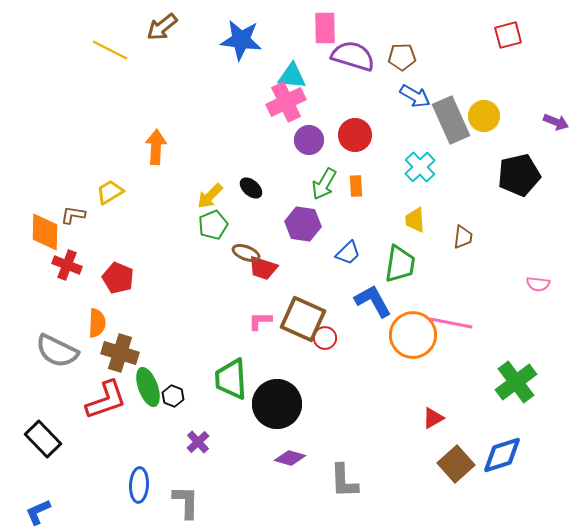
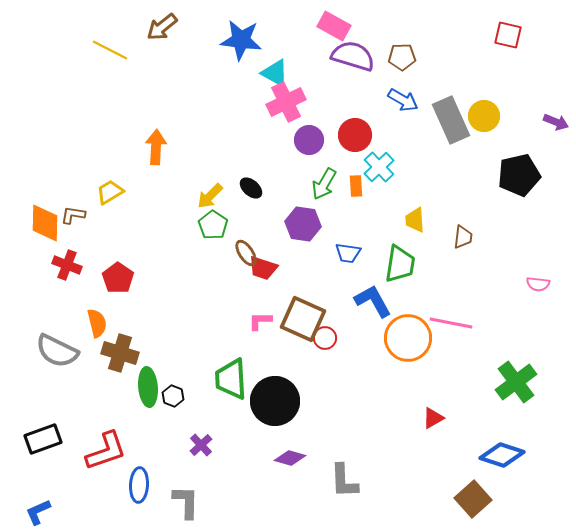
pink rectangle at (325, 28): moved 9 px right, 2 px up; rotated 60 degrees counterclockwise
red square at (508, 35): rotated 28 degrees clockwise
cyan triangle at (292, 76): moved 17 px left, 3 px up; rotated 24 degrees clockwise
blue arrow at (415, 96): moved 12 px left, 4 px down
cyan cross at (420, 167): moved 41 px left
green pentagon at (213, 225): rotated 16 degrees counterclockwise
orange diamond at (45, 232): moved 9 px up
brown ellipse at (246, 253): rotated 36 degrees clockwise
blue trapezoid at (348, 253): rotated 52 degrees clockwise
red pentagon at (118, 278): rotated 12 degrees clockwise
orange semicircle at (97, 323): rotated 16 degrees counterclockwise
orange circle at (413, 335): moved 5 px left, 3 px down
green ellipse at (148, 387): rotated 15 degrees clockwise
red L-shape at (106, 400): moved 51 px down
black circle at (277, 404): moved 2 px left, 3 px up
black rectangle at (43, 439): rotated 66 degrees counterclockwise
purple cross at (198, 442): moved 3 px right, 3 px down
blue diamond at (502, 455): rotated 36 degrees clockwise
brown square at (456, 464): moved 17 px right, 35 px down
